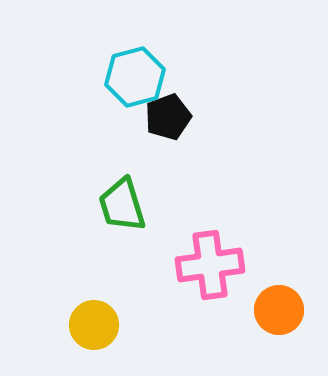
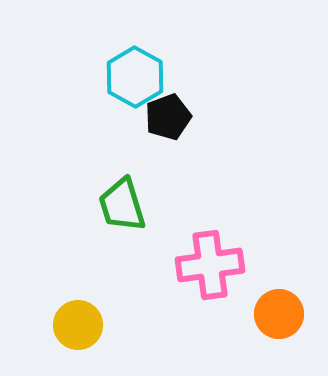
cyan hexagon: rotated 16 degrees counterclockwise
orange circle: moved 4 px down
yellow circle: moved 16 px left
